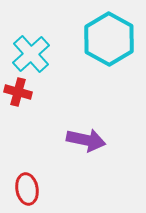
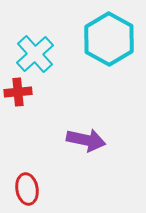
cyan cross: moved 4 px right
red cross: rotated 20 degrees counterclockwise
